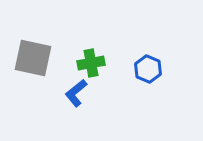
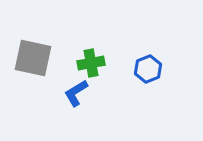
blue hexagon: rotated 16 degrees clockwise
blue L-shape: rotated 8 degrees clockwise
